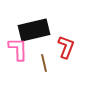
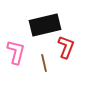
black rectangle: moved 11 px right, 5 px up
pink L-shape: moved 2 px left, 3 px down; rotated 15 degrees clockwise
